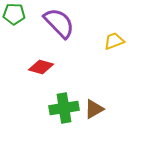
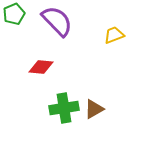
green pentagon: rotated 25 degrees counterclockwise
purple semicircle: moved 2 px left, 2 px up
yellow trapezoid: moved 6 px up
red diamond: rotated 10 degrees counterclockwise
